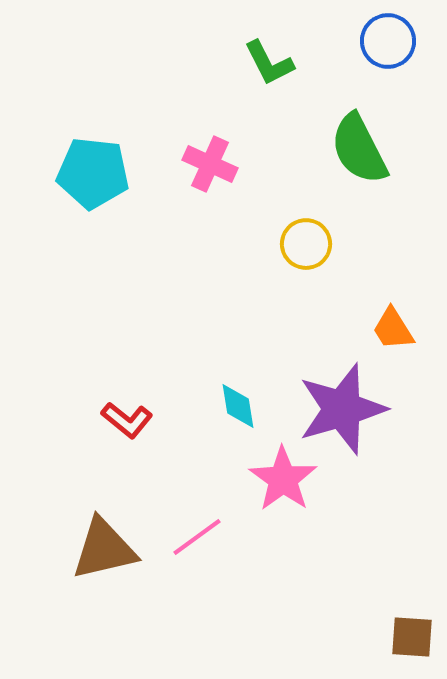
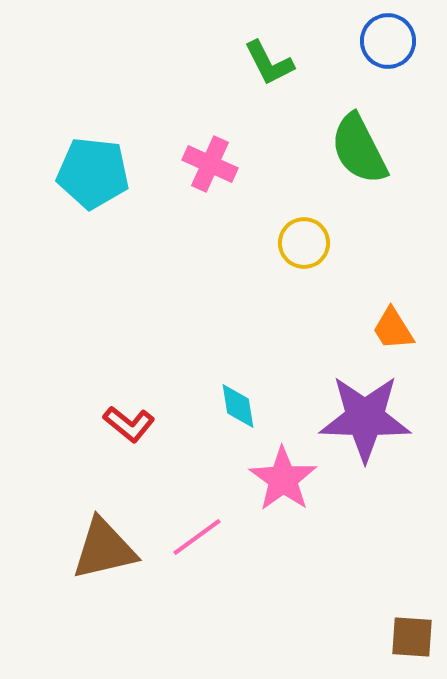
yellow circle: moved 2 px left, 1 px up
purple star: moved 23 px right, 9 px down; rotated 18 degrees clockwise
red L-shape: moved 2 px right, 4 px down
